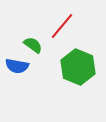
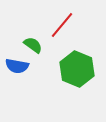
red line: moved 1 px up
green hexagon: moved 1 px left, 2 px down
